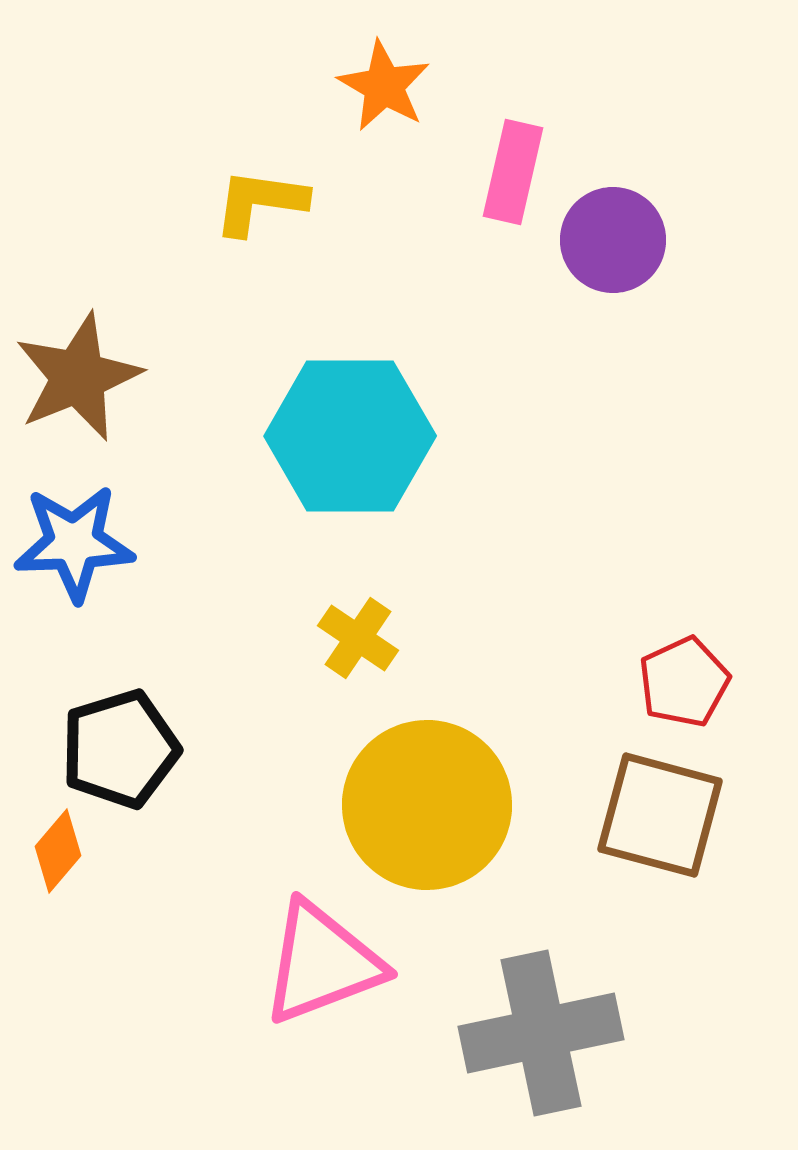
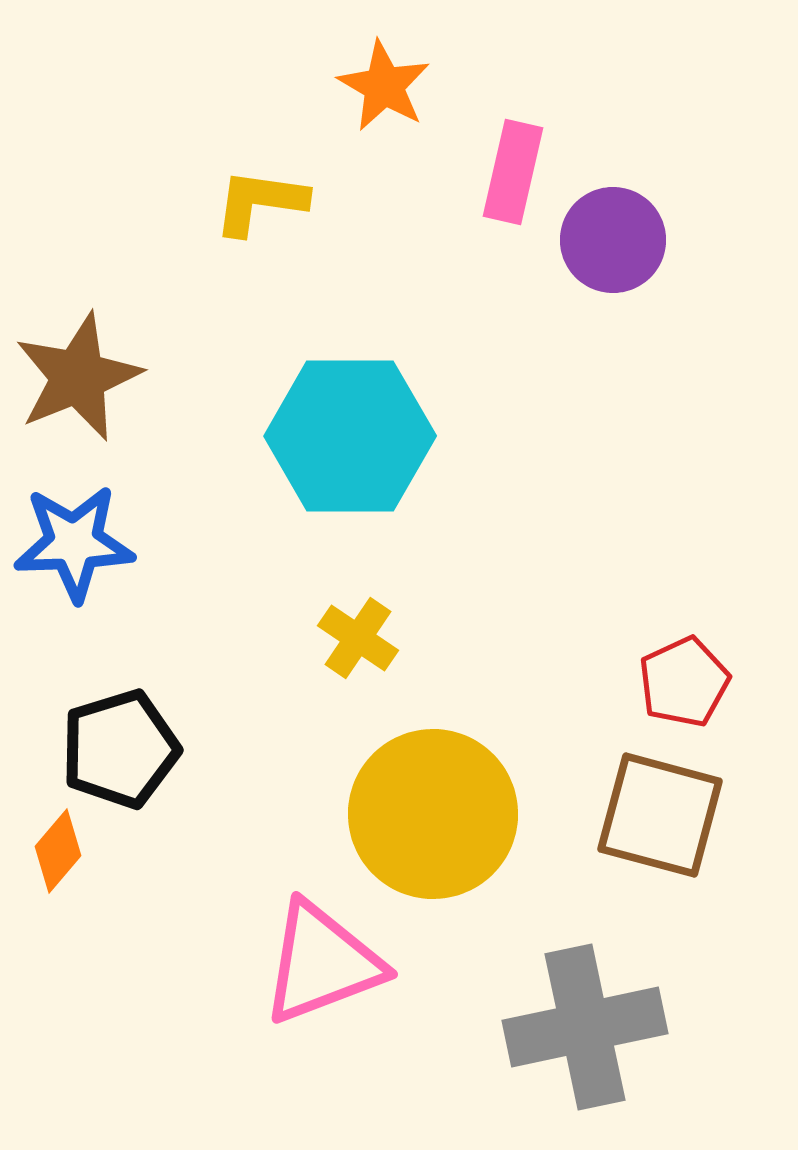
yellow circle: moved 6 px right, 9 px down
gray cross: moved 44 px right, 6 px up
